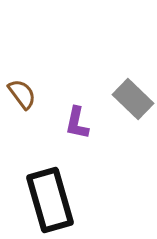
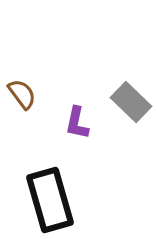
gray rectangle: moved 2 px left, 3 px down
